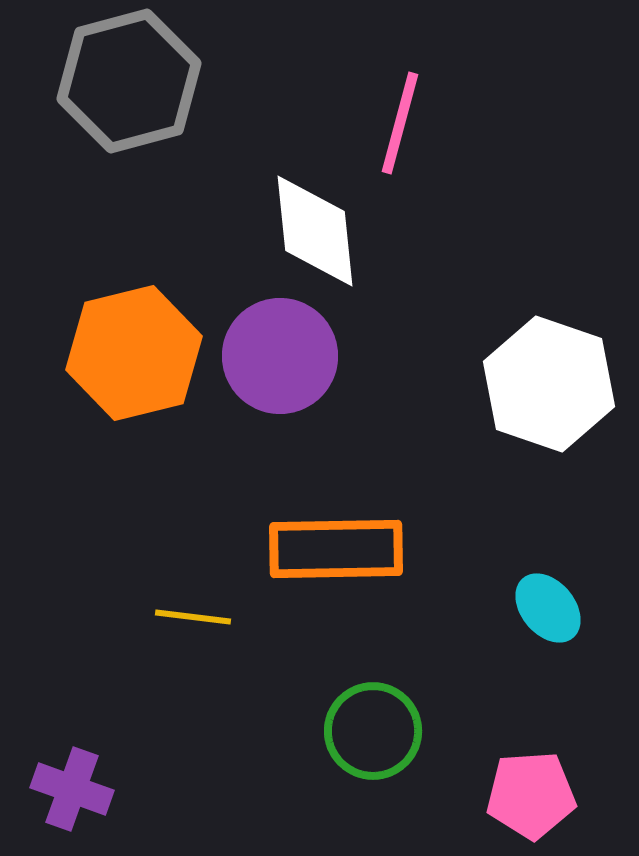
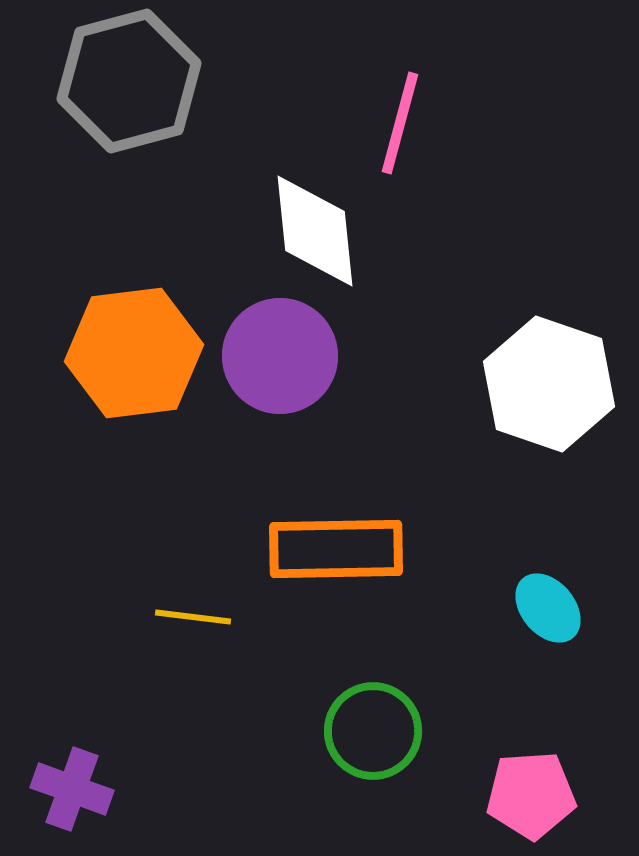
orange hexagon: rotated 7 degrees clockwise
